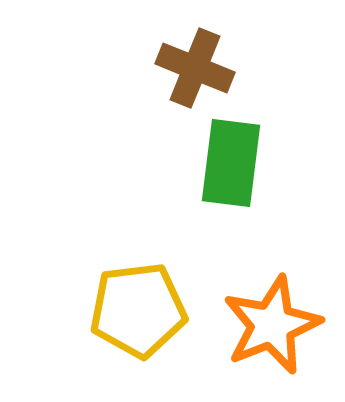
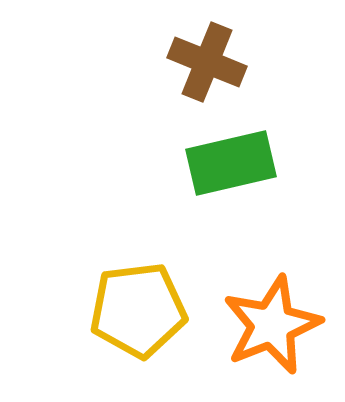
brown cross: moved 12 px right, 6 px up
green rectangle: rotated 70 degrees clockwise
